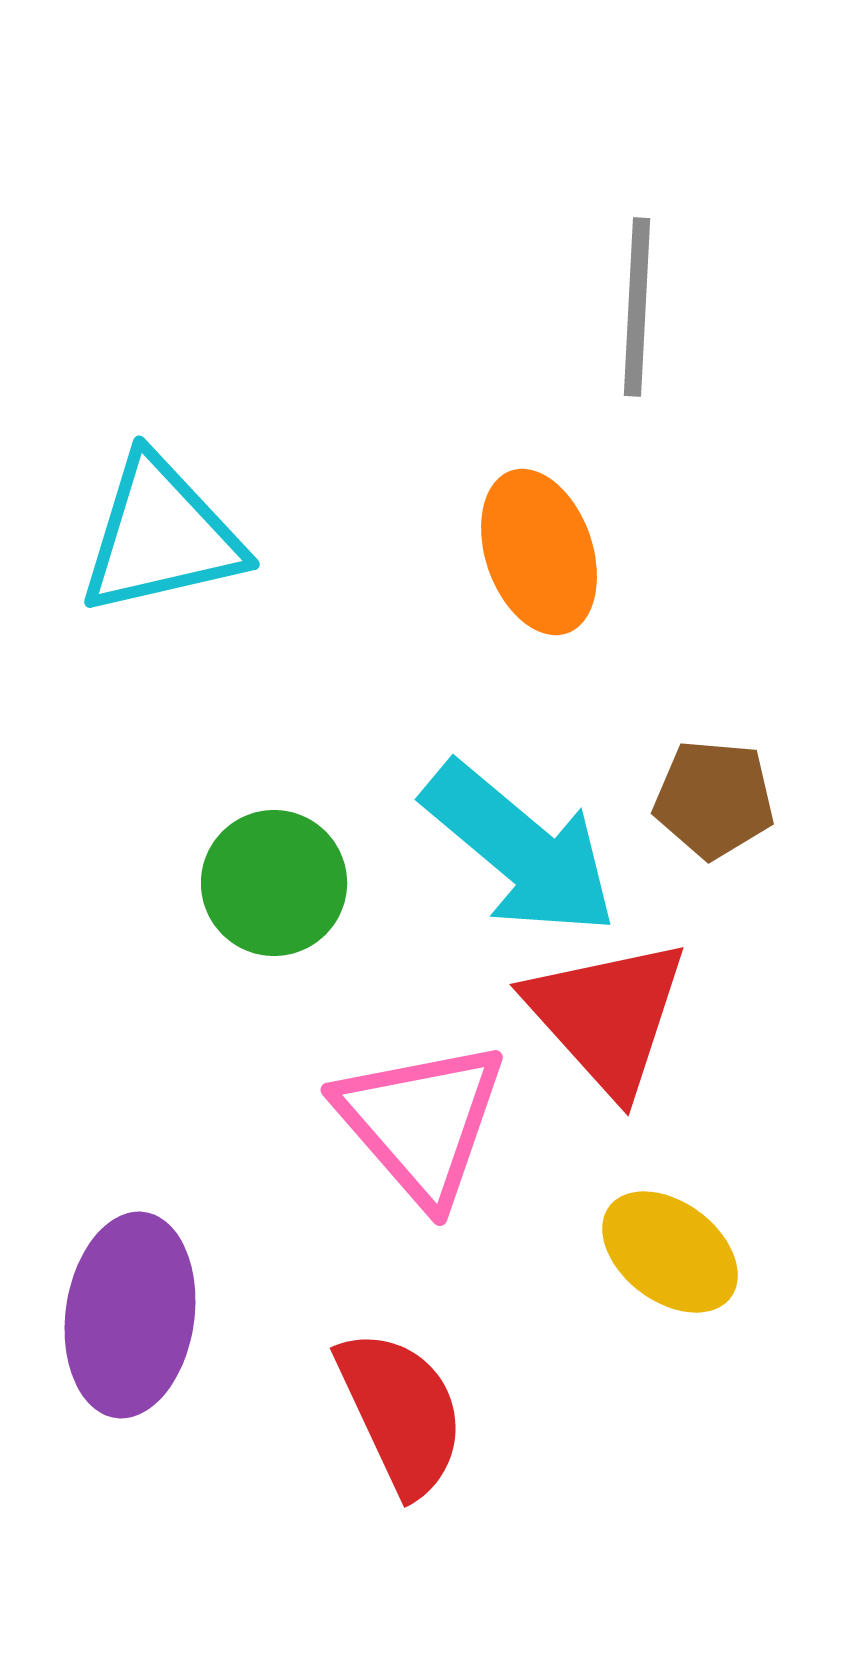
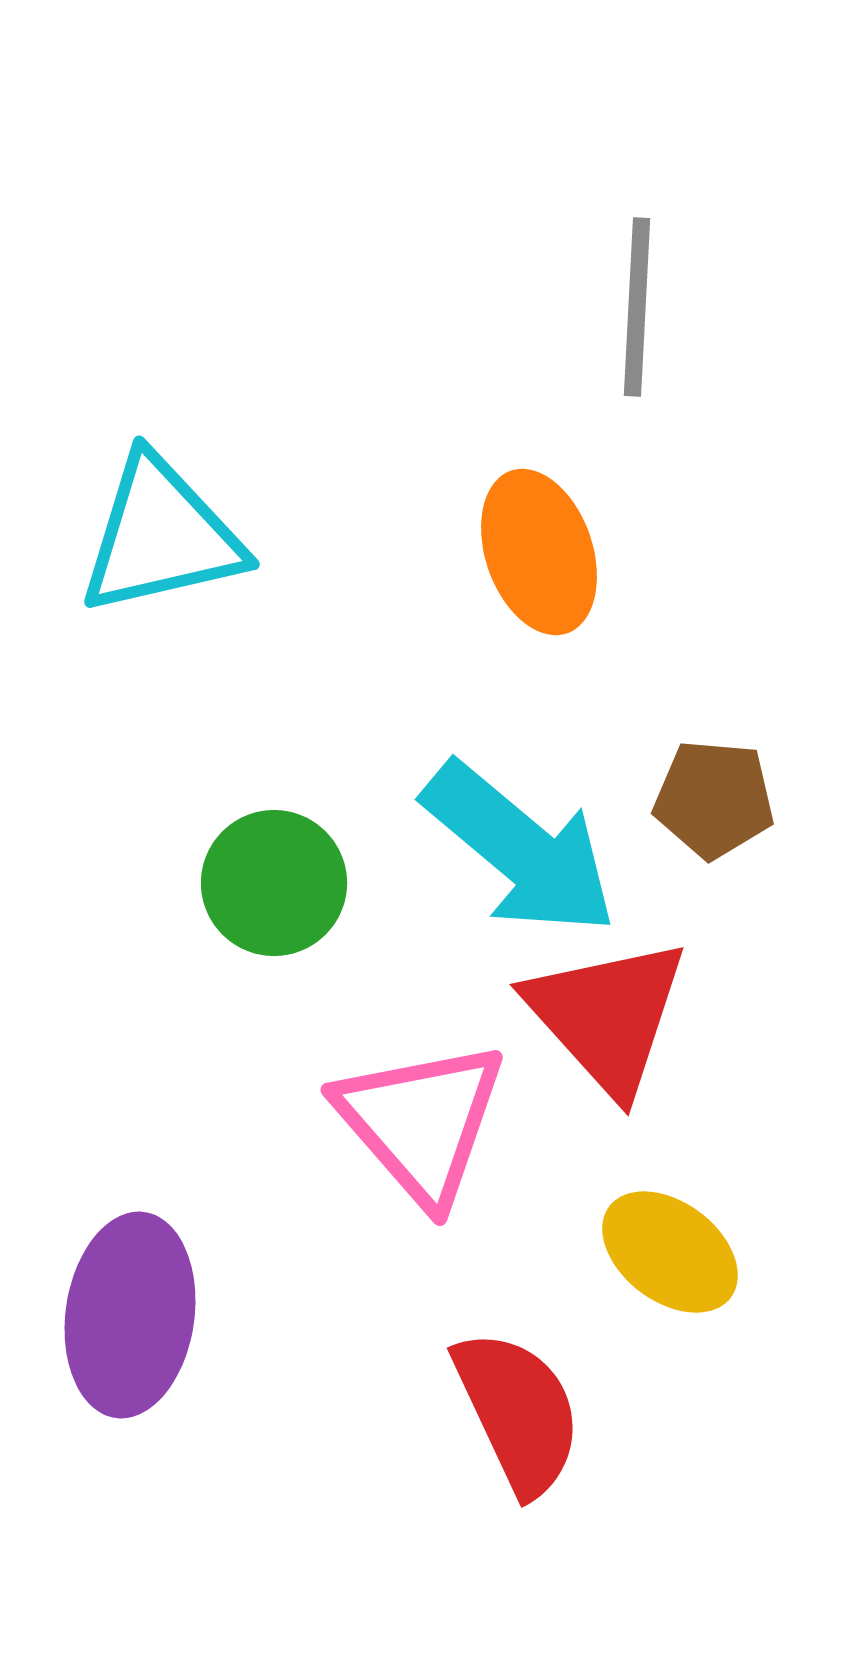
red semicircle: moved 117 px right
